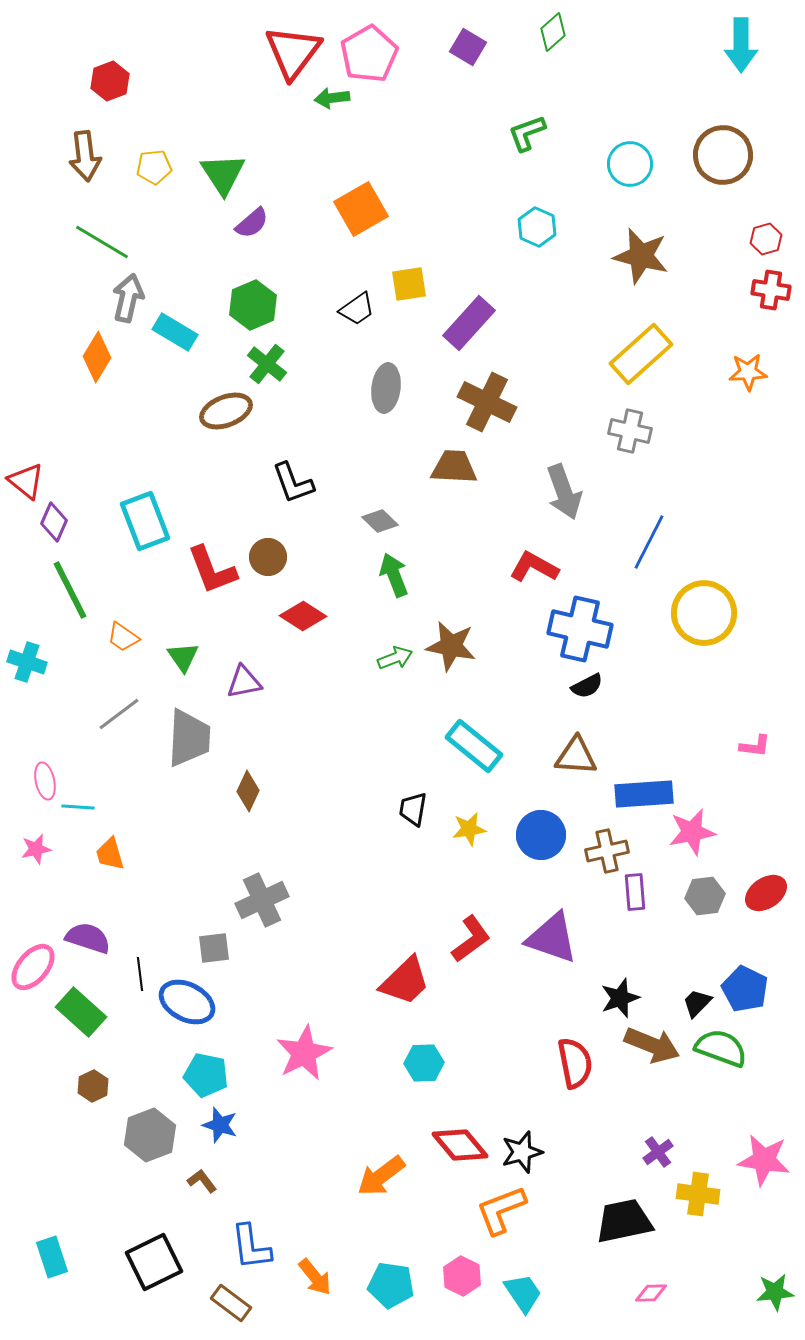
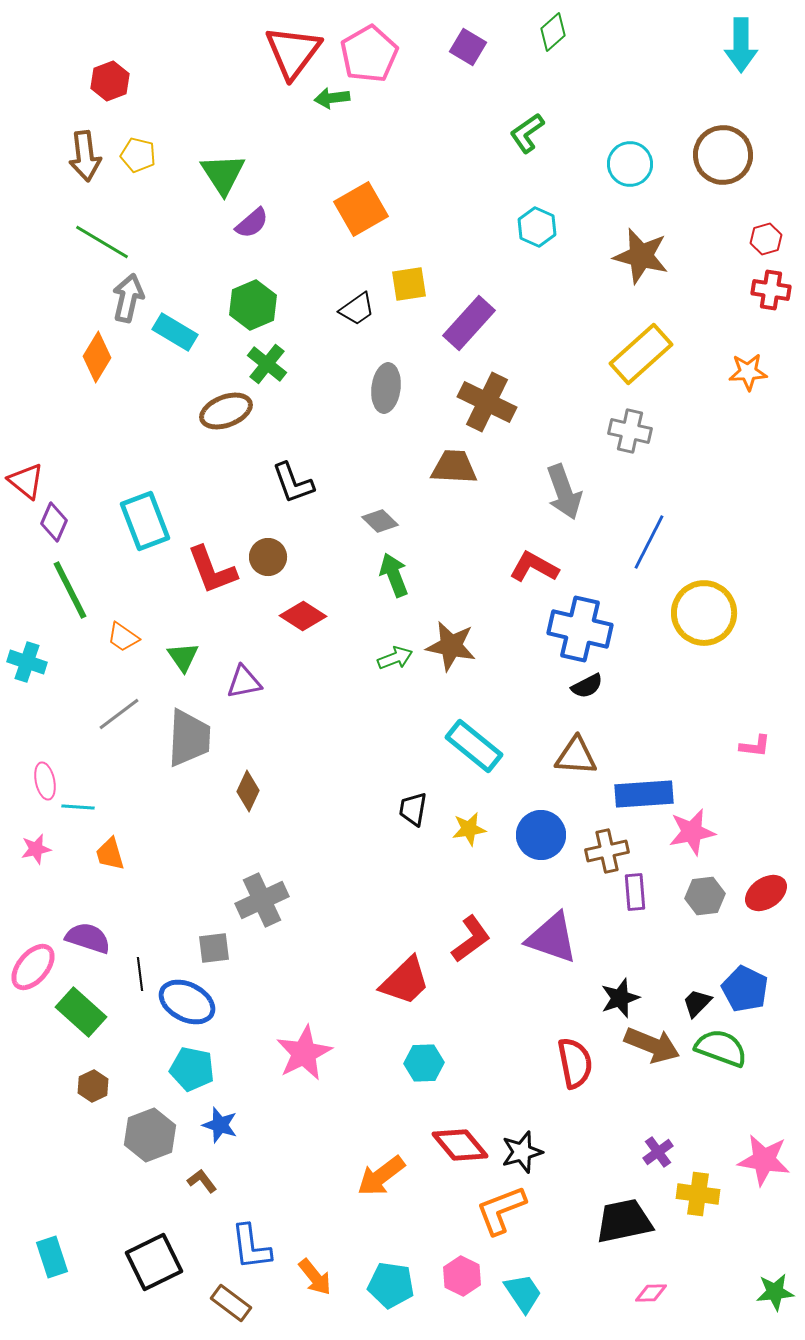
green L-shape at (527, 133): rotated 15 degrees counterclockwise
yellow pentagon at (154, 167): moved 16 px left, 12 px up; rotated 20 degrees clockwise
cyan pentagon at (206, 1075): moved 14 px left, 6 px up
